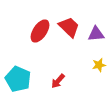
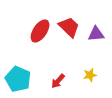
yellow star: moved 9 px left, 10 px down
